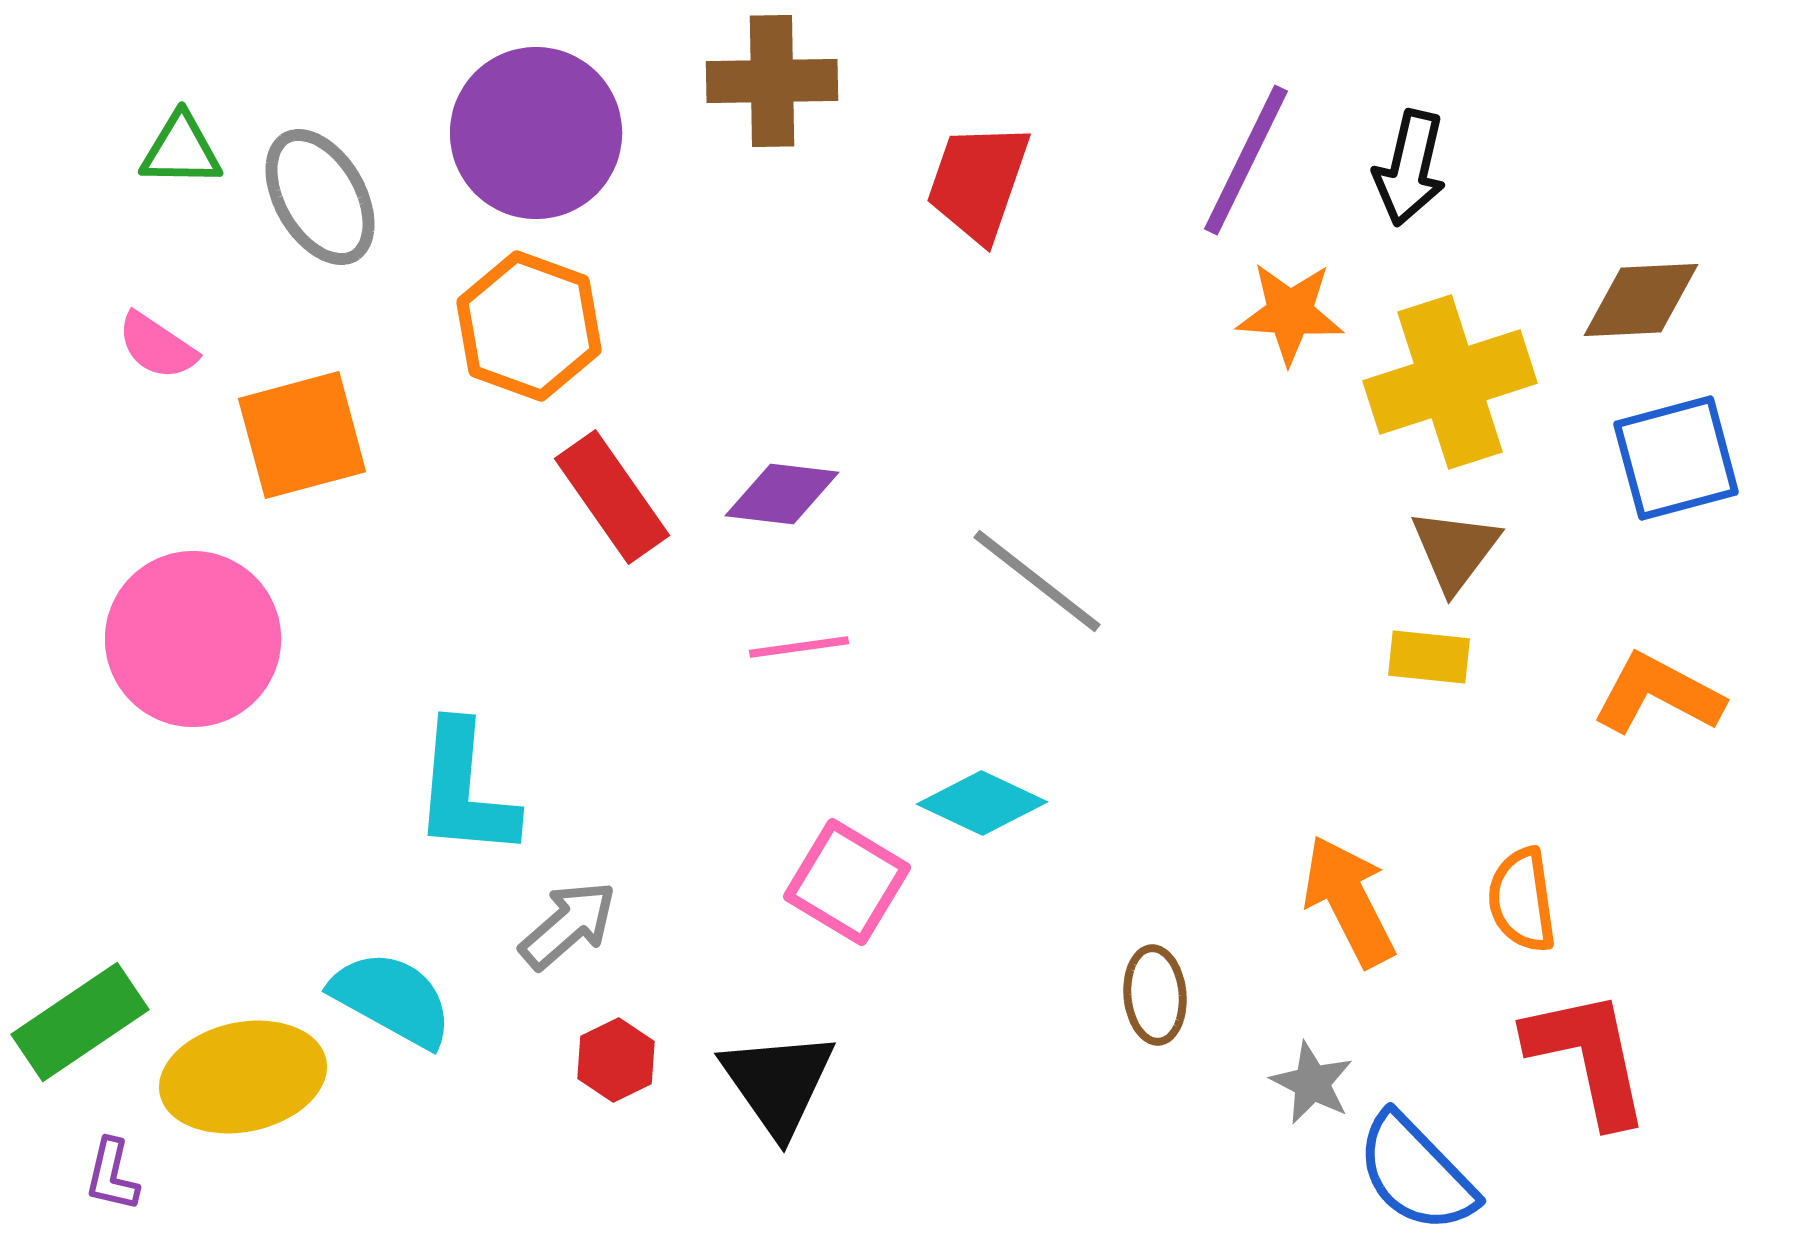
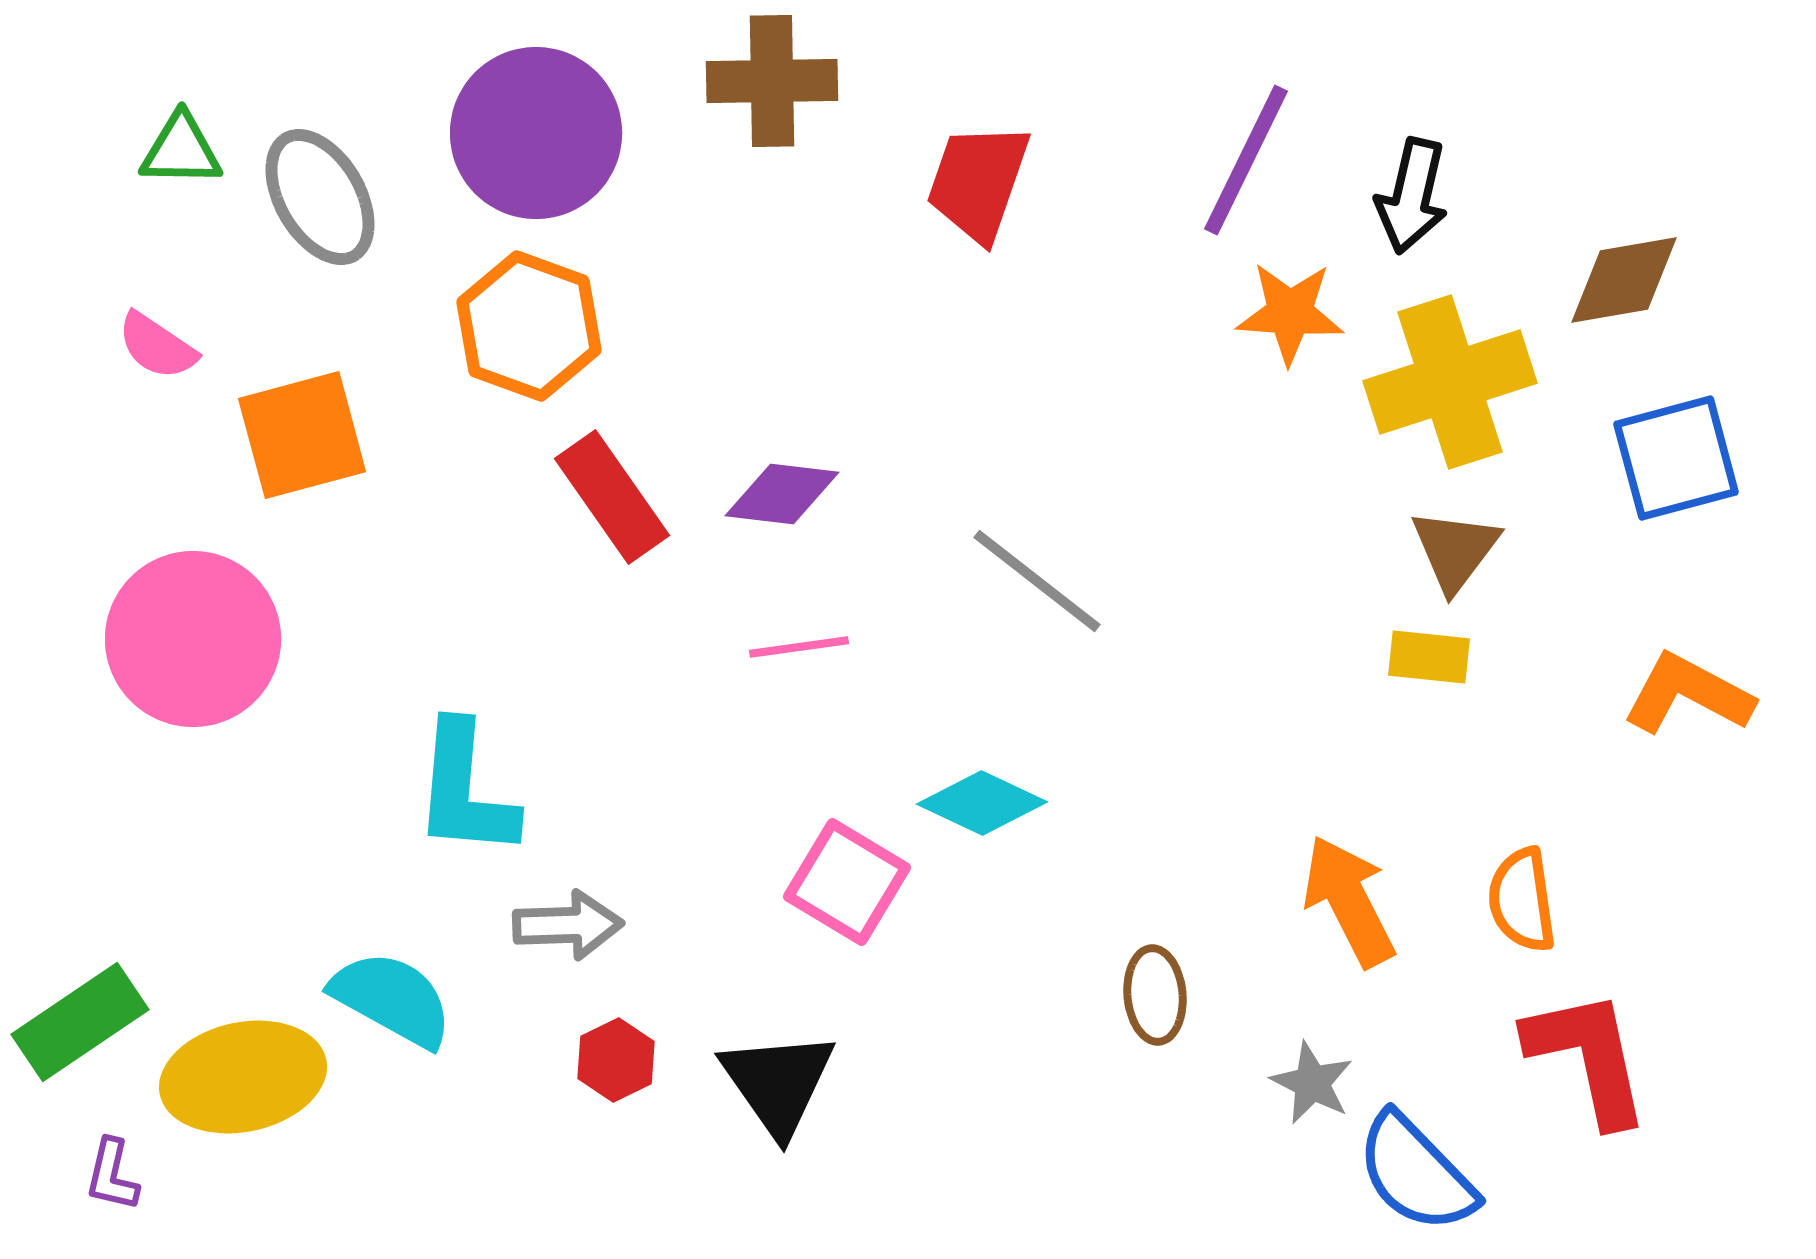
black arrow: moved 2 px right, 28 px down
brown diamond: moved 17 px left, 20 px up; rotated 7 degrees counterclockwise
orange L-shape: moved 30 px right
gray arrow: rotated 39 degrees clockwise
